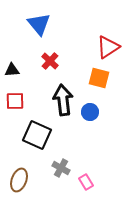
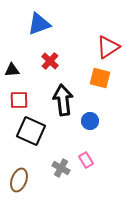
blue triangle: rotated 50 degrees clockwise
orange square: moved 1 px right
red square: moved 4 px right, 1 px up
blue circle: moved 9 px down
black square: moved 6 px left, 4 px up
pink rectangle: moved 22 px up
